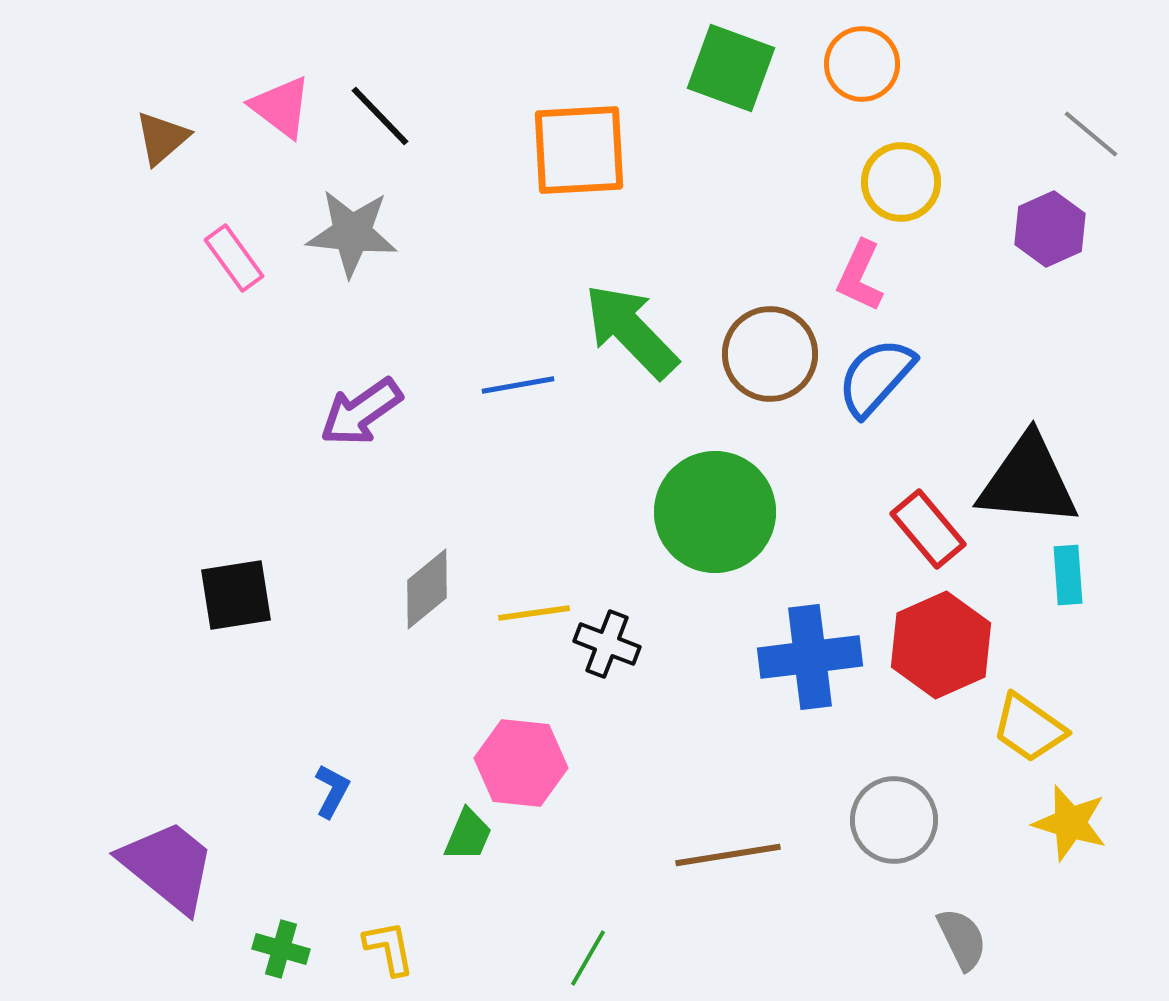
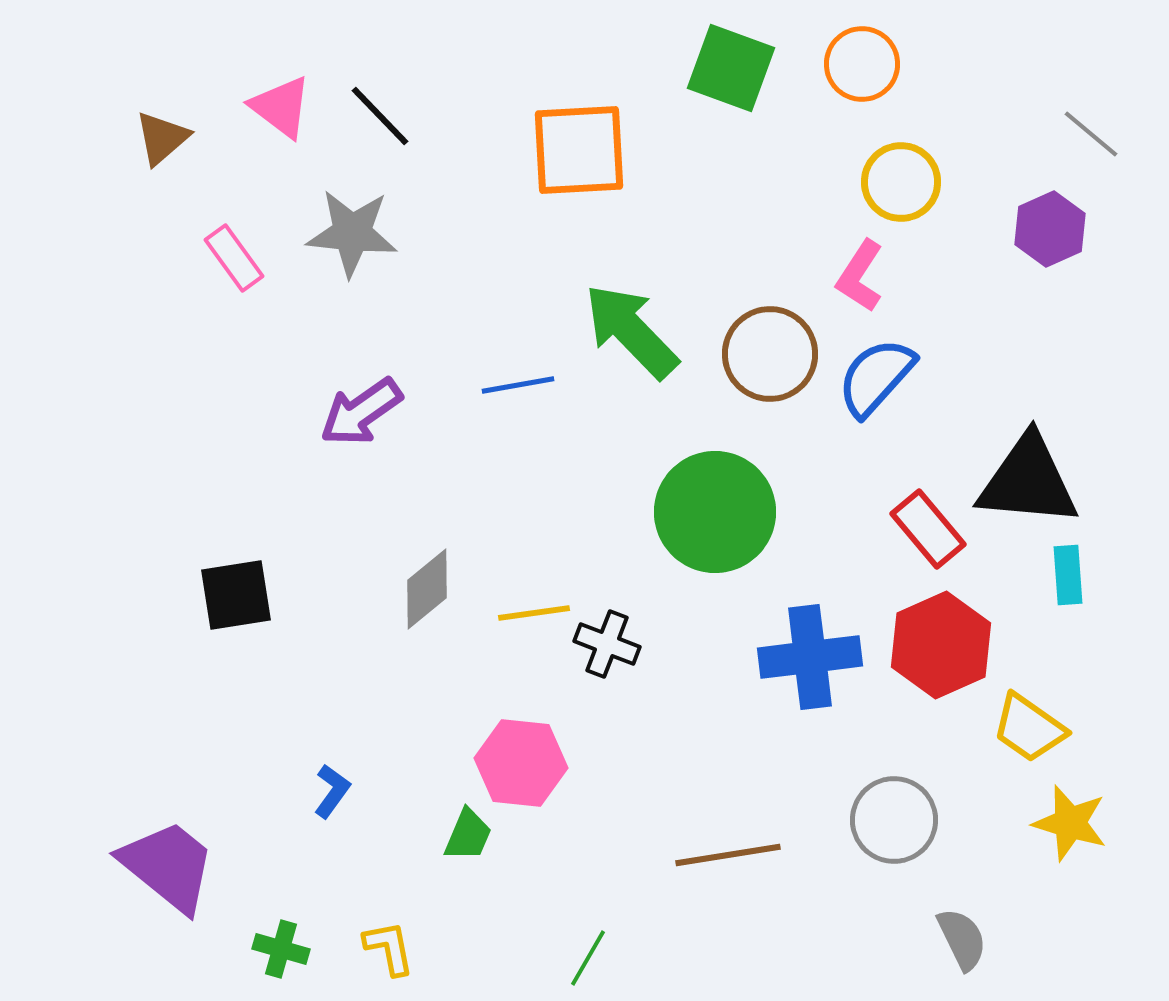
pink L-shape: rotated 8 degrees clockwise
blue L-shape: rotated 8 degrees clockwise
